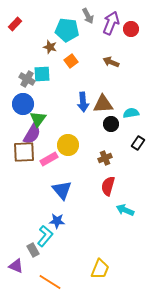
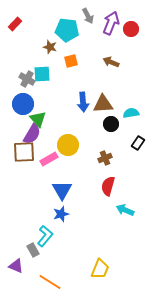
orange square: rotated 24 degrees clockwise
green triangle: rotated 18 degrees counterclockwise
blue triangle: rotated 10 degrees clockwise
blue star: moved 4 px right, 7 px up; rotated 21 degrees counterclockwise
